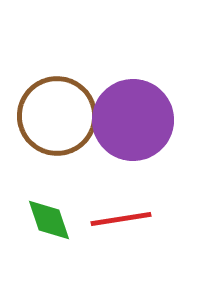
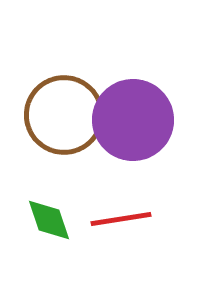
brown circle: moved 7 px right, 1 px up
